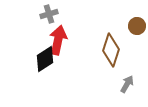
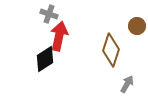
gray cross: rotated 36 degrees clockwise
red arrow: moved 1 px right, 4 px up
